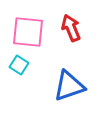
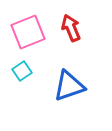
pink square: rotated 28 degrees counterclockwise
cyan square: moved 3 px right, 6 px down; rotated 24 degrees clockwise
